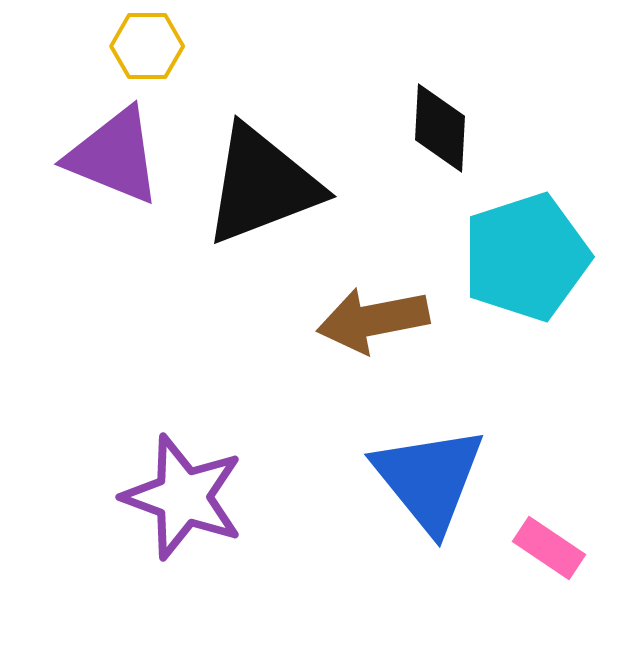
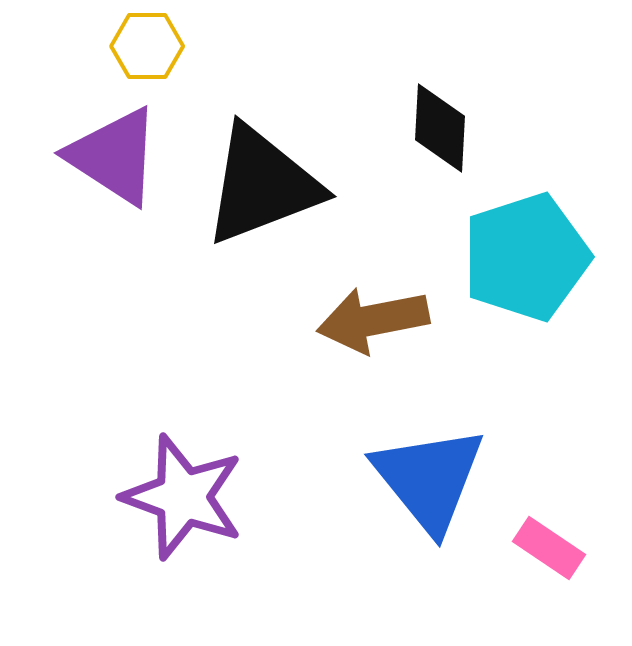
purple triangle: rotated 11 degrees clockwise
